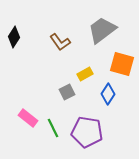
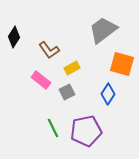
gray trapezoid: moved 1 px right
brown L-shape: moved 11 px left, 8 px down
yellow rectangle: moved 13 px left, 6 px up
pink rectangle: moved 13 px right, 38 px up
purple pentagon: moved 1 px left, 1 px up; rotated 20 degrees counterclockwise
